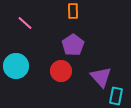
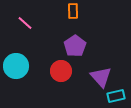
purple pentagon: moved 2 px right, 1 px down
cyan rectangle: rotated 66 degrees clockwise
